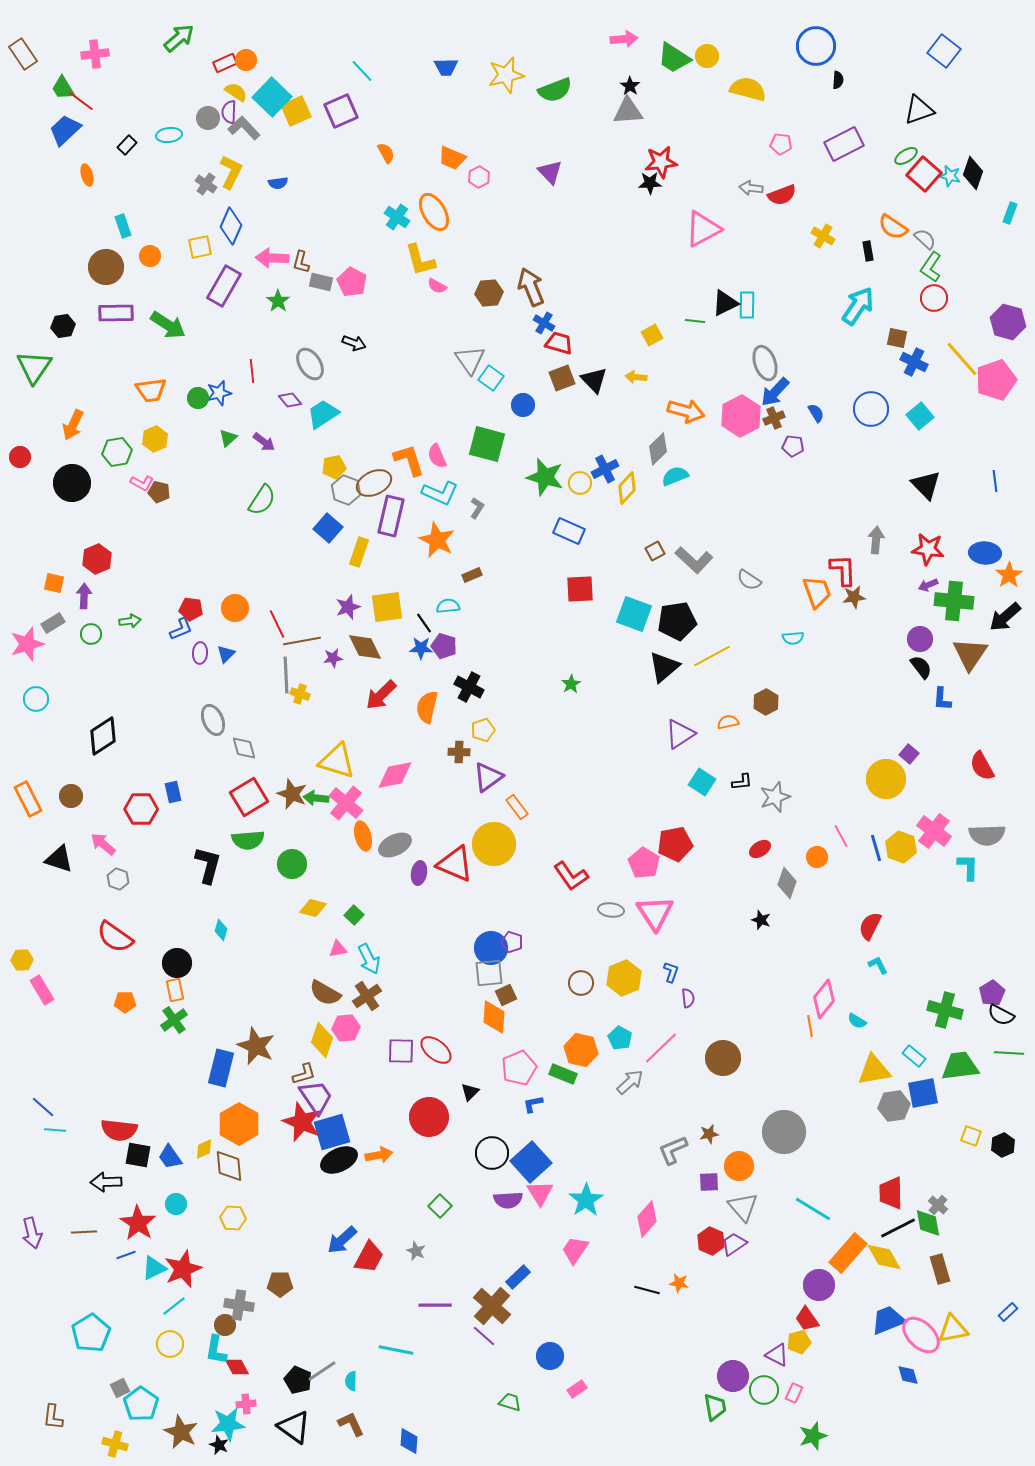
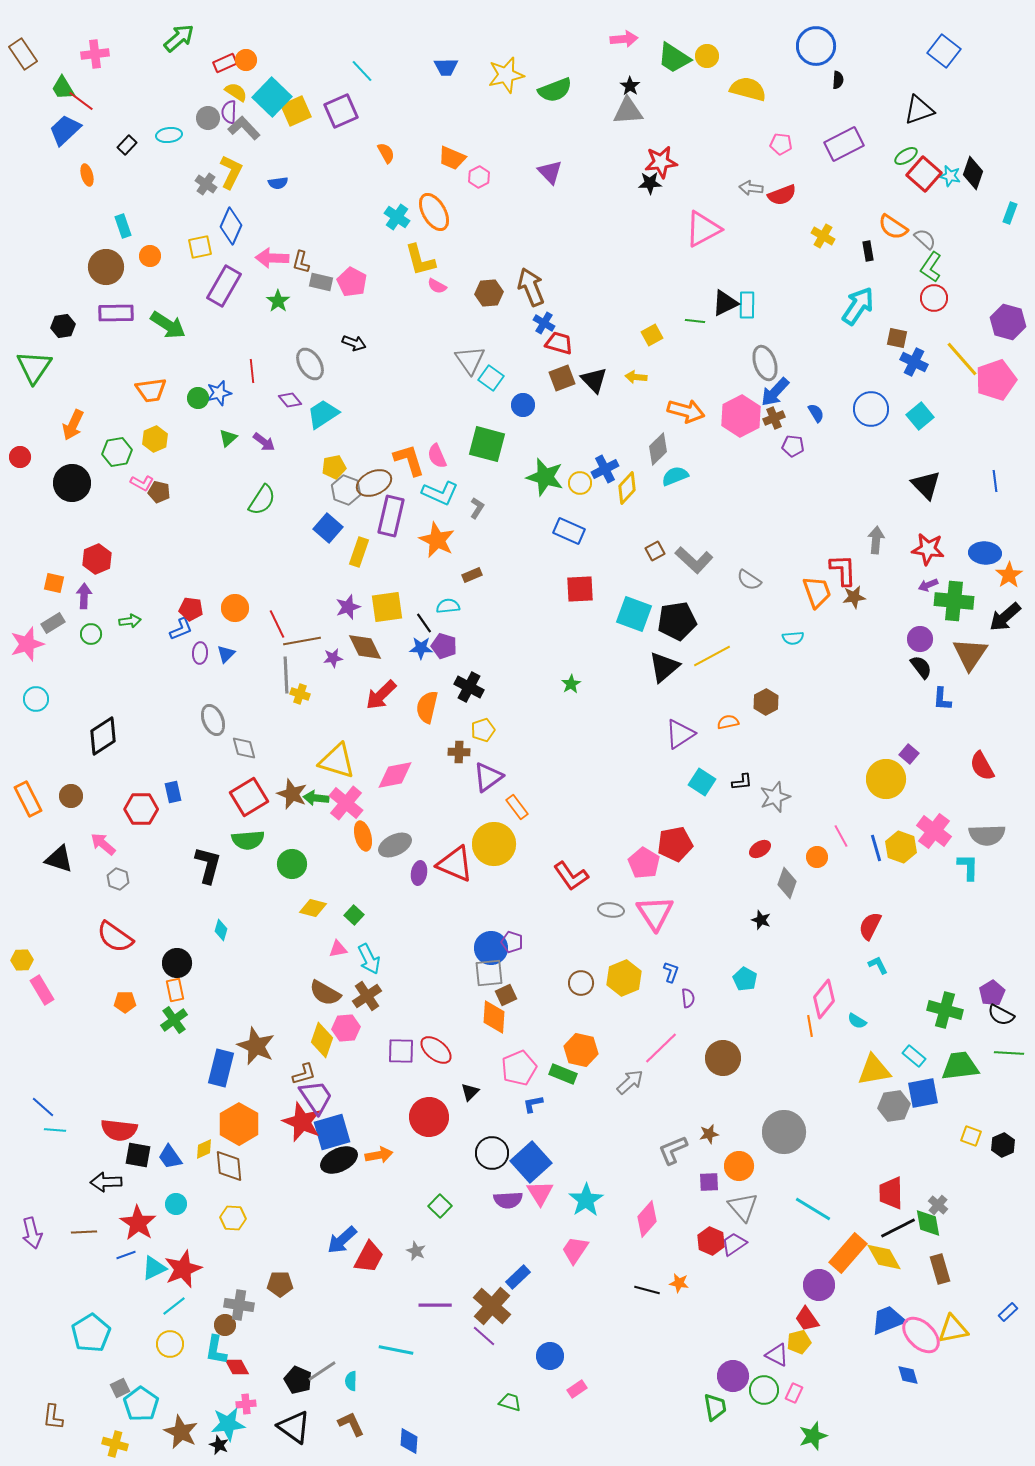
cyan pentagon at (620, 1038): moved 125 px right, 59 px up
